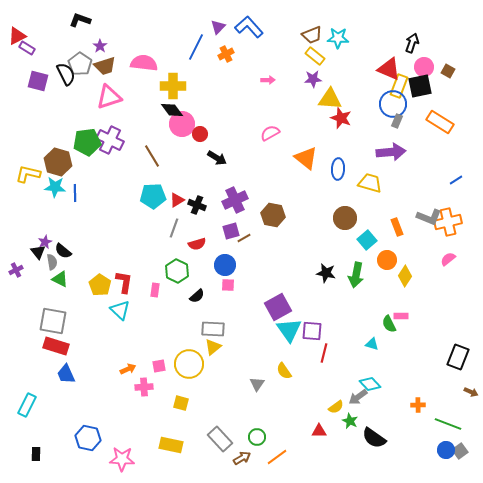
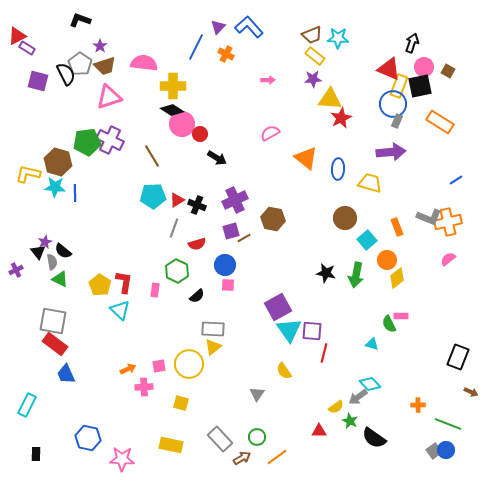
orange cross at (226, 54): rotated 35 degrees counterclockwise
black diamond at (172, 110): rotated 20 degrees counterclockwise
red star at (341, 118): rotated 25 degrees clockwise
brown hexagon at (273, 215): moved 4 px down
yellow diamond at (405, 276): moved 8 px left, 2 px down; rotated 20 degrees clockwise
red rectangle at (56, 346): moved 1 px left, 2 px up; rotated 20 degrees clockwise
gray triangle at (257, 384): moved 10 px down
gray square at (460, 451): moved 26 px left
